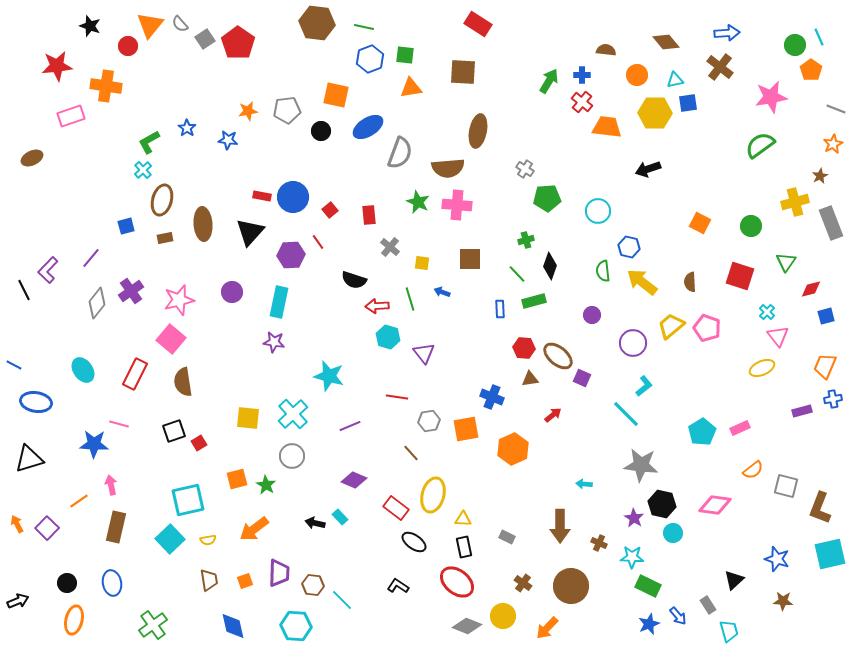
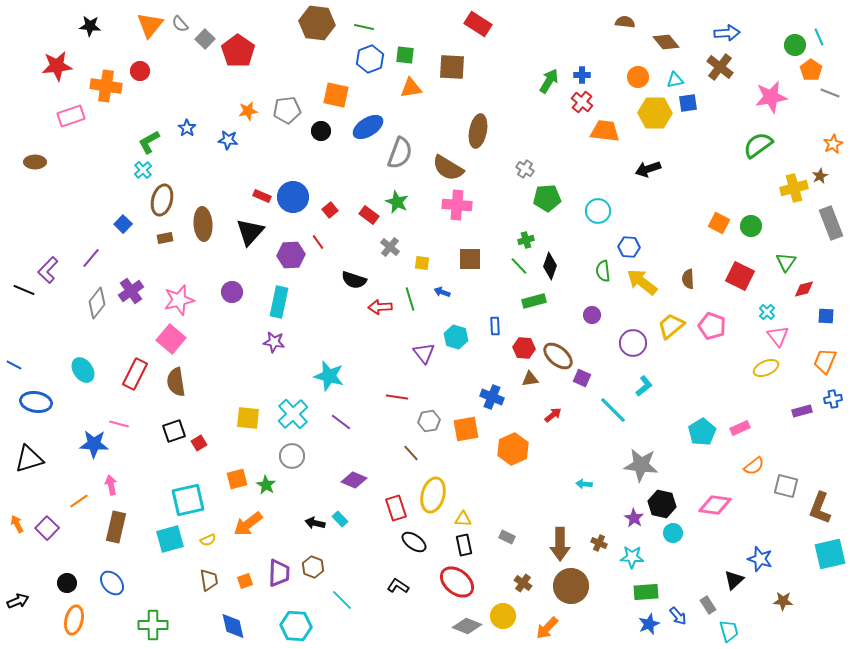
black star at (90, 26): rotated 15 degrees counterclockwise
gray square at (205, 39): rotated 12 degrees counterclockwise
red pentagon at (238, 43): moved 8 px down
red circle at (128, 46): moved 12 px right, 25 px down
brown semicircle at (606, 50): moved 19 px right, 28 px up
brown square at (463, 72): moved 11 px left, 5 px up
orange circle at (637, 75): moved 1 px right, 2 px down
gray line at (836, 109): moved 6 px left, 16 px up
orange trapezoid at (607, 127): moved 2 px left, 4 px down
green semicircle at (760, 145): moved 2 px left
brown ellipse at (32, 158): moved 3 px right, 4 px down; rotated 25 degrees clockwise
brown semicircle at (448, 168): rotated 36 degrees clockwise
red rectangle at (262, 196): rotated 12 degrees clockwise
green star at (418, 202): moved 21 px left
yellow cross at (795, 202): moved 1 px left, 14 px up
red rectangle at (369, 215): rotated 48 degrees counterclockwise
orange square at (700, 223): moved 19 px right
blue square at (126, 226): moved 3 px left, 2 px up; rotated 30 degrees counterclockwise
blue hexagon at (629, 247): rotated 10 degrees counterclockwise
green line at (517, 274): moved 2 px right, 8 px up
red square at (740, 276): rotated 8 degrees clockwise
brown semicircle at (690, 282): moved 2 px left, 3 px up
red diamond at (811, 289): moved 7 px left
black line at (24, 290): rotated 40 degrees counterclockwise
red arrow at (377, 306): moved 3 px right, 1 px down
blue rectangle at (500, 309): moved 5 px left, 17 px down
blue square at (826, 316): rotated 18 degrees clockwise
pink pentagon at (707, 328): moved 5 px right, 2 px up
cyan hexagon at (388, 337): moved 68 px right
orange trapezoid at (825, 366): moved 5 px up
yellow ellipse at (762, 368): moved 4 px right
brown semicircle at (183, 382): moved 7 px left
cyan line at (626, 414): moved 13 px left, 4 px up
purple line at (350, 426): moved 9 px left, 4 px up; rotated 60 degrees clockwise
orange semicircle at (753, 470): moved 1 px right, 4 px up
red rectangle at (396, 508): rotated 35 degrees clockwise
cyan rectangle at (340, 517): moved 2 px down
brown arrow at (560, 526): moved 18 px down
orange arrow at (254, 529): moved 6 px left, 5 px up
cyan square at (170, 539): rotated 28 degrees clockwise
yellow semicircle at (208, 540): rotated 14 degrees counterclockwise
black rectangle at (464, 547): moved 2 px up
blue star at (777, 559): moved 17 px left
blue ellipse at (112, 583): rotated 30 degrees counterclockwise
brown hexagon at (313, 585): moved 18 px up; rotated 15 degrees clockwise
green rectangle at (648, 586): moved 2 px left, 6 px down; rotated 30 degrees counterclockwise
green cross at (153, 625): rotated 36 degrees clockwise
